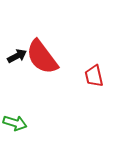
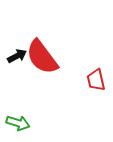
red trapezoid: moved 2 px right, 4 px down
green arrow: moved 3 px right
